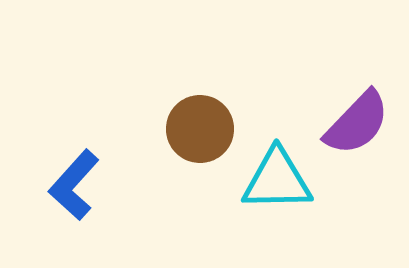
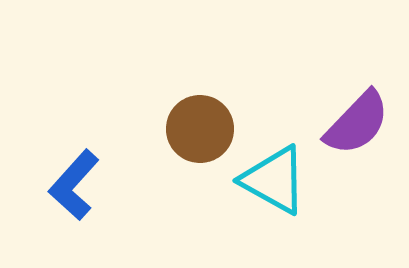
cyan triangle: moved 3 px left; rotated 30 degrees clockwise
